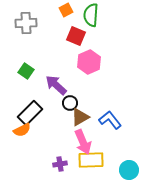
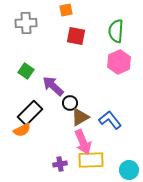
orange square: rotated 16 degrees clockwise
green semicircle: moved 25 px right, 16 px down
red square: rotated 12 degrees counterclockwise
pink hexagon: moved 30 px right
purple arrow: moved 3 px left, 1 px down
